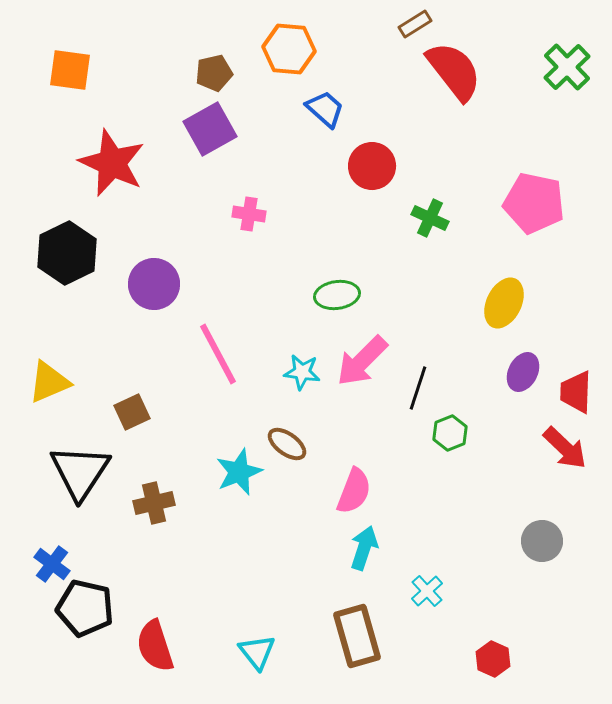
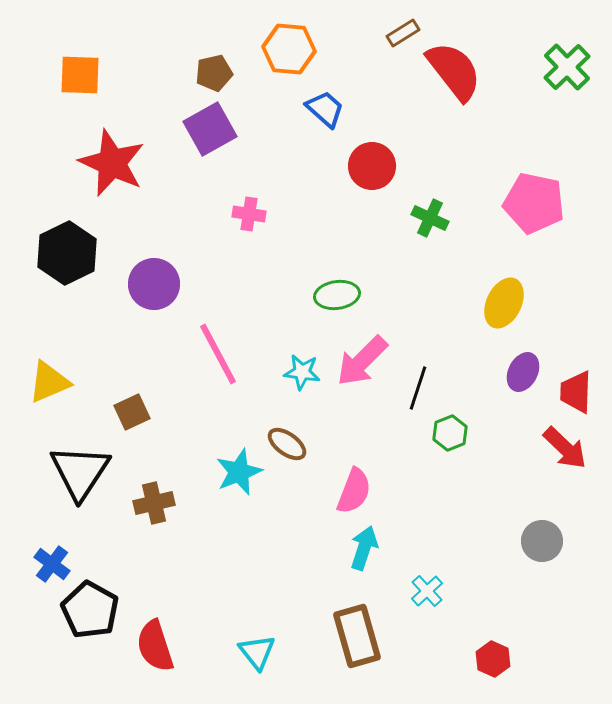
brown rectangle at (415, 24): moved 12 px left, 9 px down
orange square at (70, 70): moved 10 px right, 5 px down; rotated 6 degrees counterclockwise
black pentagon at (85, 608): moved 5 px right, 2 px down; rotated 16 degrees clockwise
